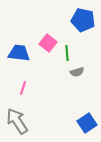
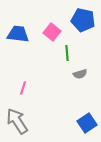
pink square: moved 4 px right, 11 px up
blue trapezoid: moved 1 px left, 19 px up
gray semicircle: moved 3 px right, 2 px down
